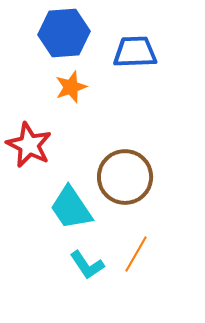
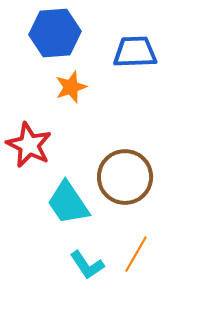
blue hexagon: moved 9 px left
cyan trapezoid: moved 3 px left, 5 px up
